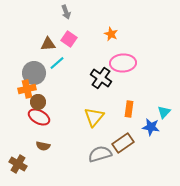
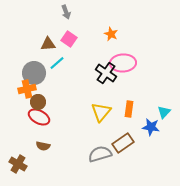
black cross: moved 5 px right, 5 px up
yellow triangle: moved 7 px right, 5 px up
